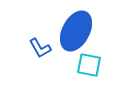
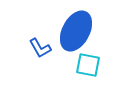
cyan square: moved 1 px left
